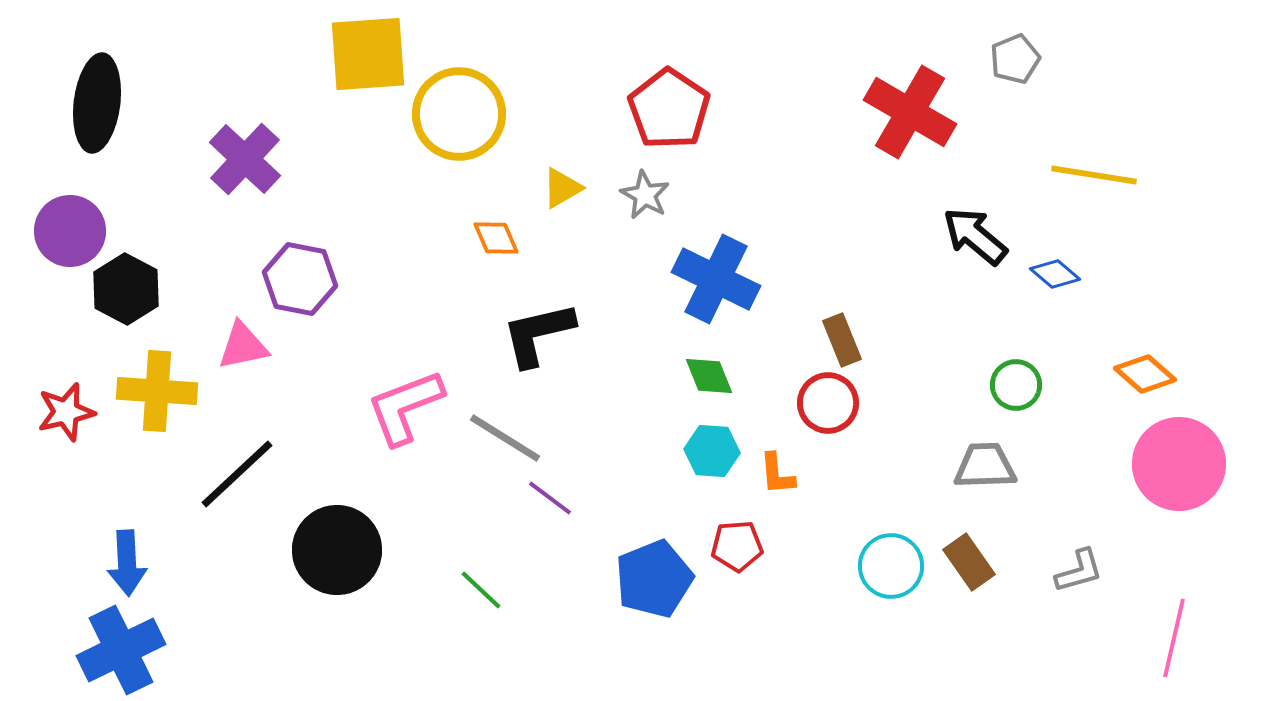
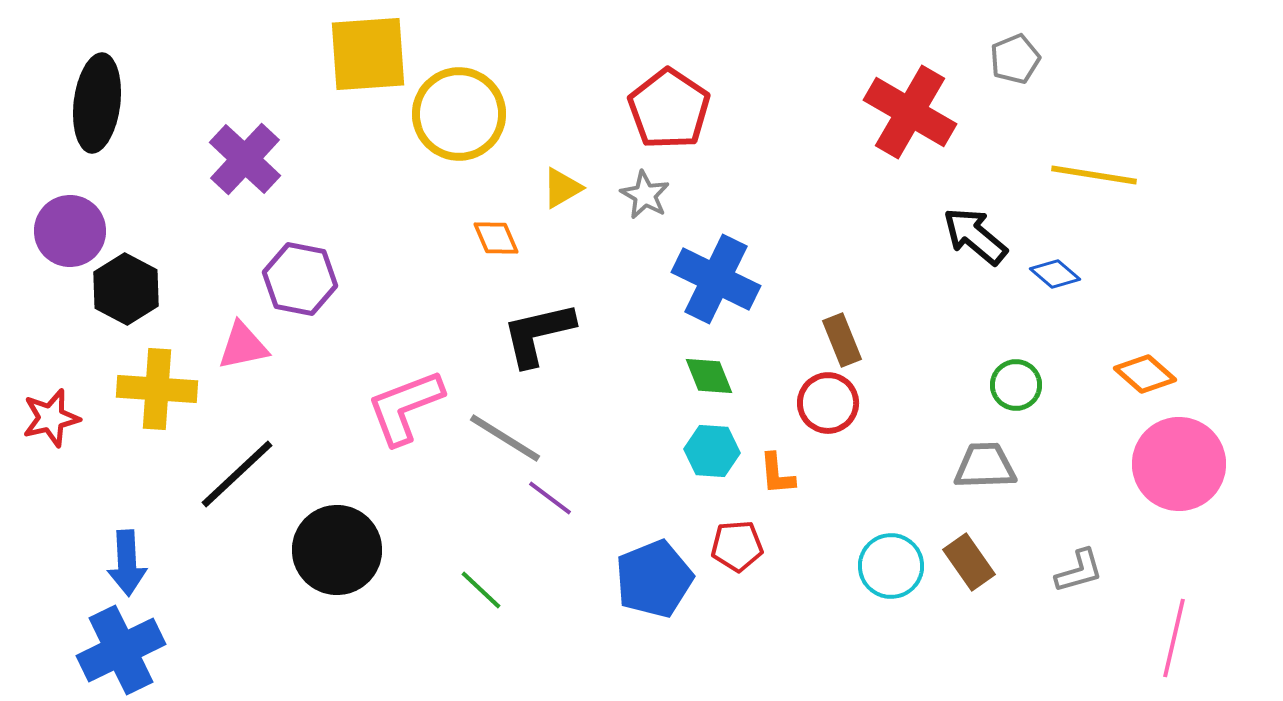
yellow cross at (157, 391): moved 2 px up
red star at (66, 412): moved 15 px left, 6 px down
